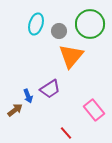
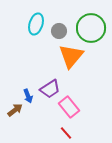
green circle: moved 1 px right, 4 px down
pink rectangle: moved 25 px left, 3 px up
